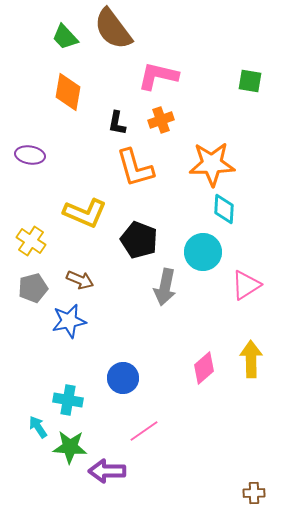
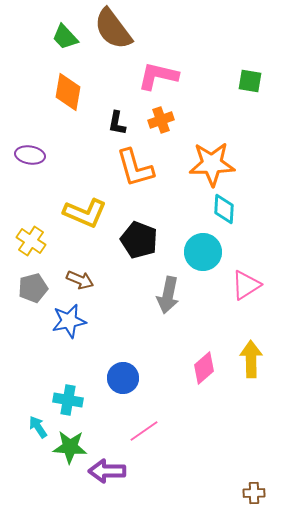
gray arrow: moved 3 px right, 8 px down
